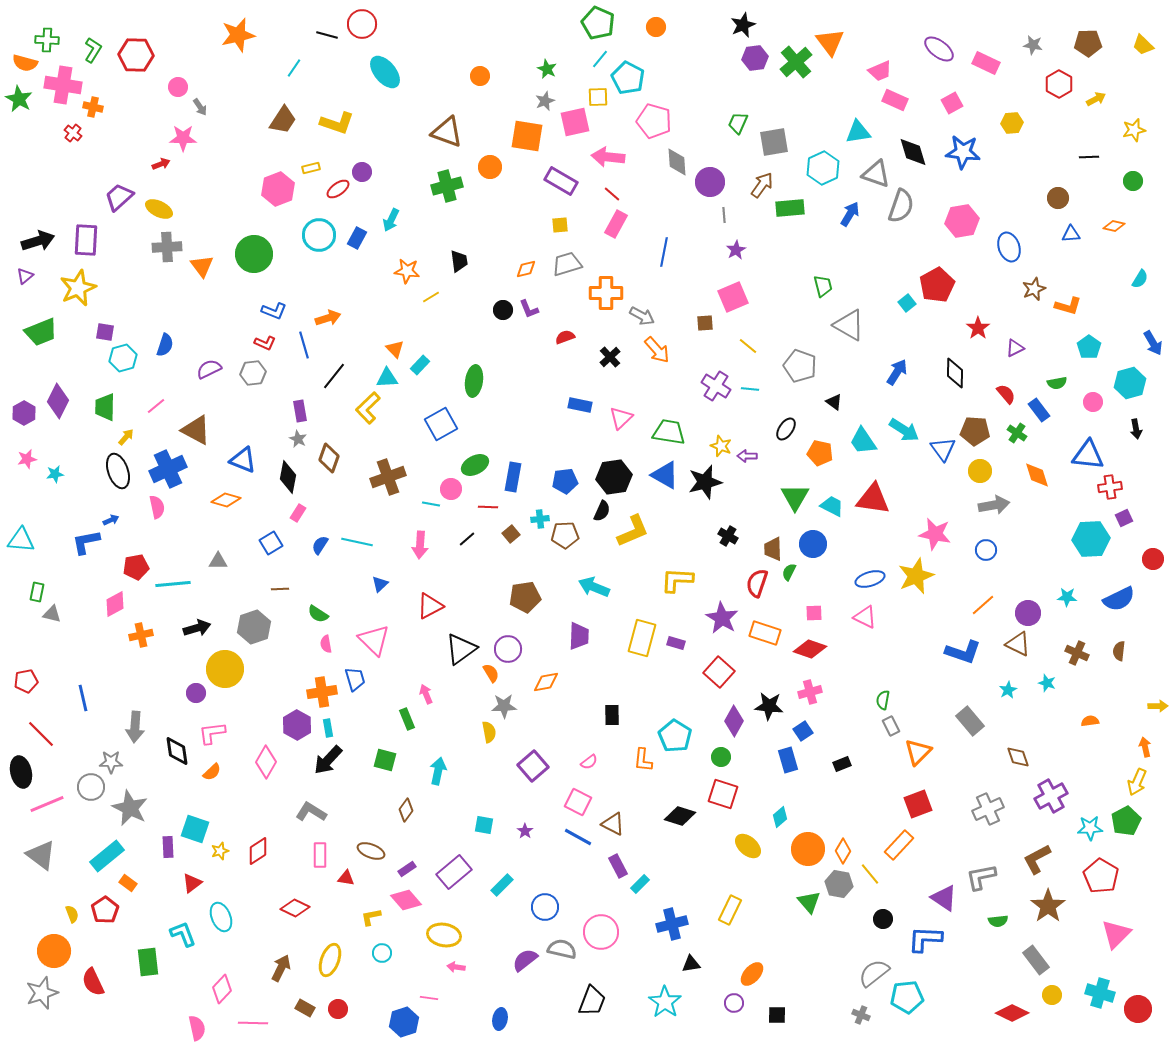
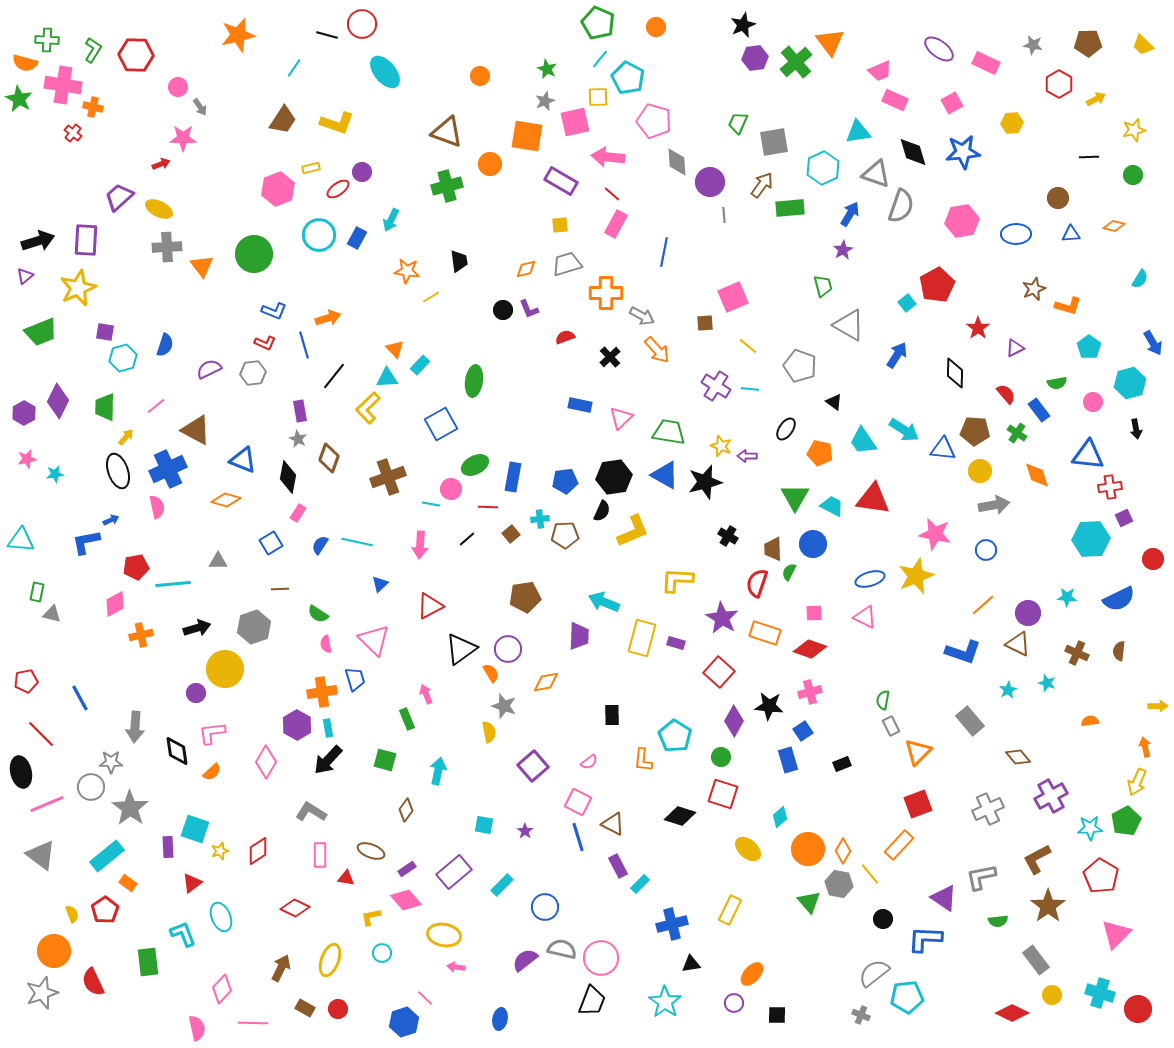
blue star at (963, 152): rotated 12 degrees counterclockwise
orange circle at (490, 167): moved 3 px up
green circle at (1133, 181): moved 6 px up
blue ellipse at (1009, 247): moved 7 px right, 13 px up; rotated 72 degrees counterclockwise
purple star at (736, 250): moved 107 px right
blue arrow at (897, 372): moved 17 px up
blue triangle at (943, 449): rotated 48 degrees counterclockwise
cyan arrow at (594, 587): moved 10 px right, 15 px down
blue line at (83, 698): moved 3 px left; rotated 16 degrees counterclockwise
gray star at (504, 706): rotated 20 degrees clockwise
brown diamond at (1018, 757): rotated 20 degrees counterclockwise
gray star at (130, 808): rotated 9 degrees clockwise
blue line at (578, 837): rotated 44 degrees clockwise
yellow ellipse at (748, 846): moved 3 px down
pink circle at (601, 932): moved 26 px down
pink line at (429, 998): moved 4 px left; rotated 36 degrees clockwise
